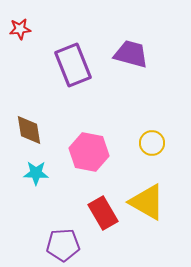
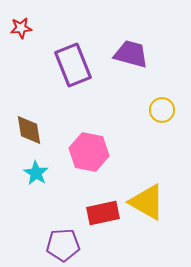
red star: moved 1 px right, 1 px up
yellow circle: moved 10 px right, 33 px up
cyan star: rotated 30 degrees clockwise
red rectangle: rotated 72 degrees counterclockwise
